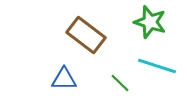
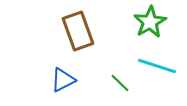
green star: rotated 24 degrees clockwise
brown rectangle: moved 8 px left, 4 px up; rotated 33 degrees clockwise
blue triangle: moved 1 px left, 1 px down; rotated 28 degrees counterclockwise
